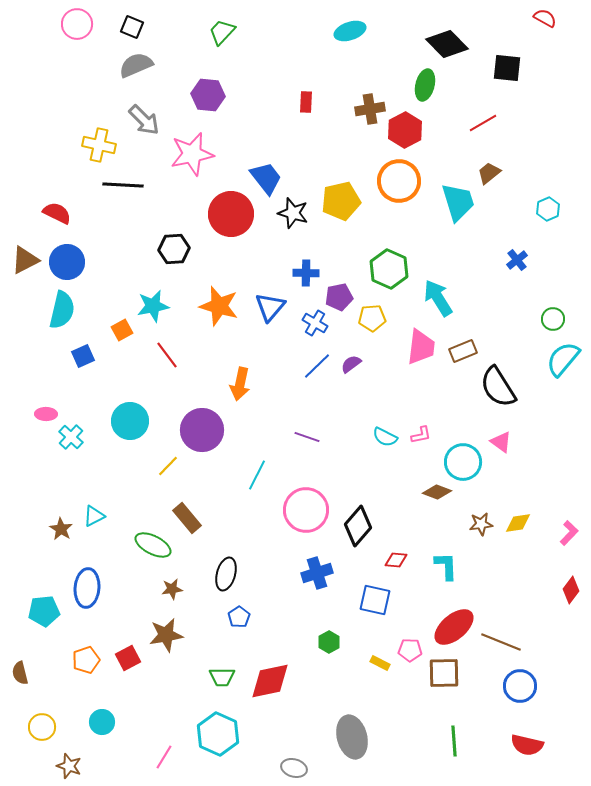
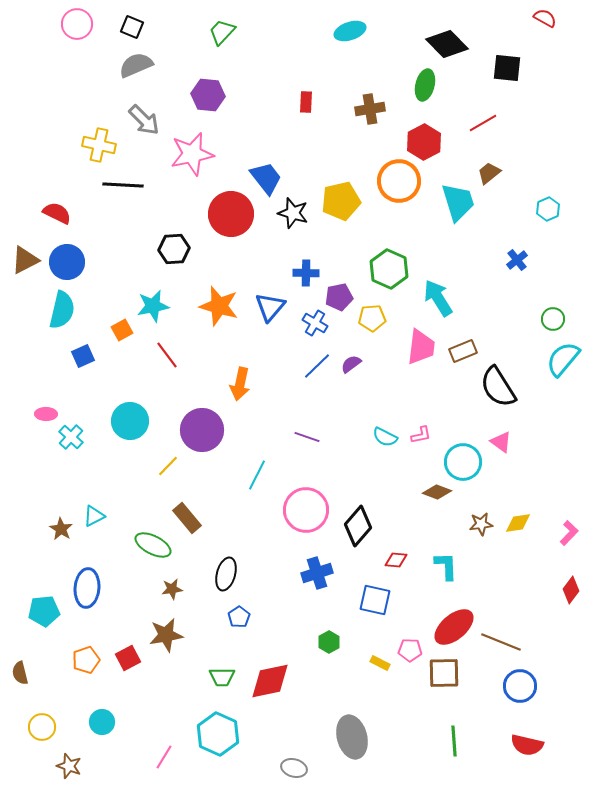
red hexagon at (405, 130): moved 19 px right, 12 px down
